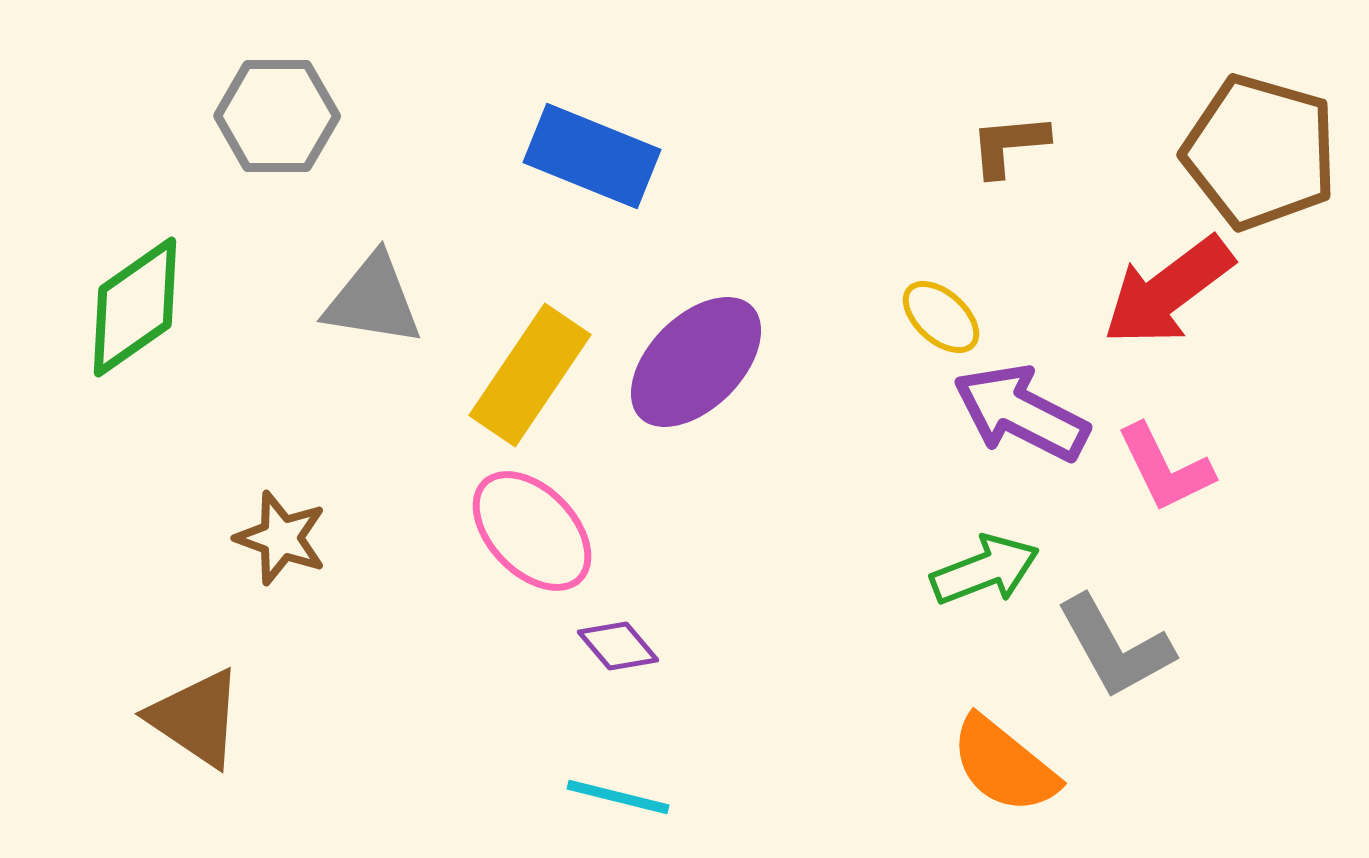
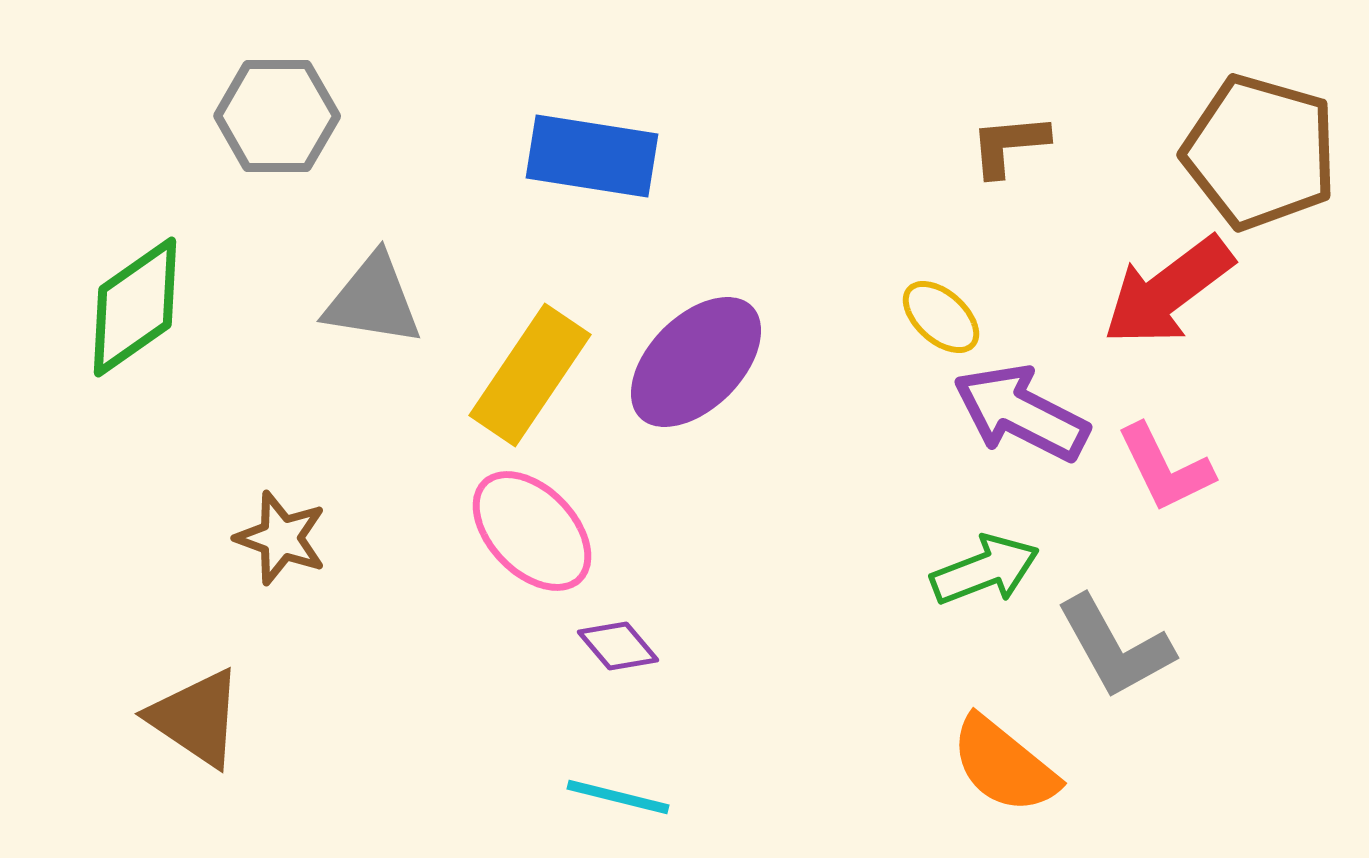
blue rectangle: rotated 13 degrees counterclockwise
